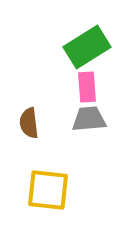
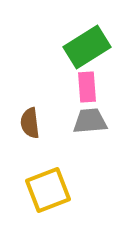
gray trapezoid: moved 1 px right, 2 px down
brown semicircle: moved 1 px right
yellow square: rotated 27 degrees counterclockwise
